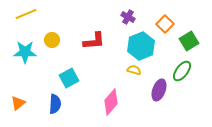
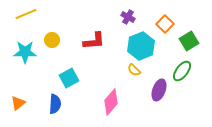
yellow semicircle: rotated 152 degrees counterclockwise
